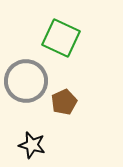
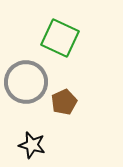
green square: moved 1 px left
gray circle: moved 1 px down
